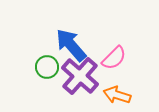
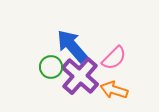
blue arrow: moved 1 px right, 1 px down
green circle: moved 4 px right
orange arrow: moved 3 px left, 5 px up
